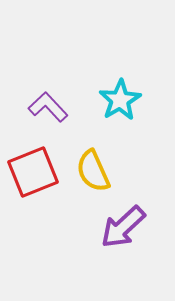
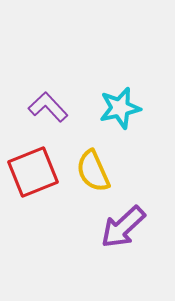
cyan star: moved 8 px down; rotated 18 degrees clockwise
